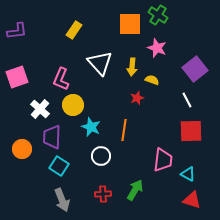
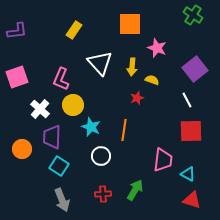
green cross: moved 35 px right
